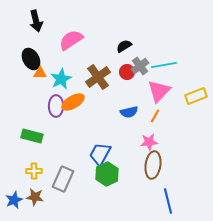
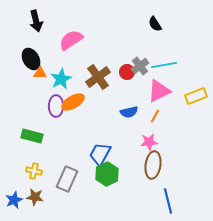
black semicircle: moved 31 px right, 22 px up; rotated 91 degrees counterclockwise
pink triangle: rotated 20 degrees clockwise
yellow cross: rotated 14 degrees clockwise
gray rectangle: moved 4 px right
